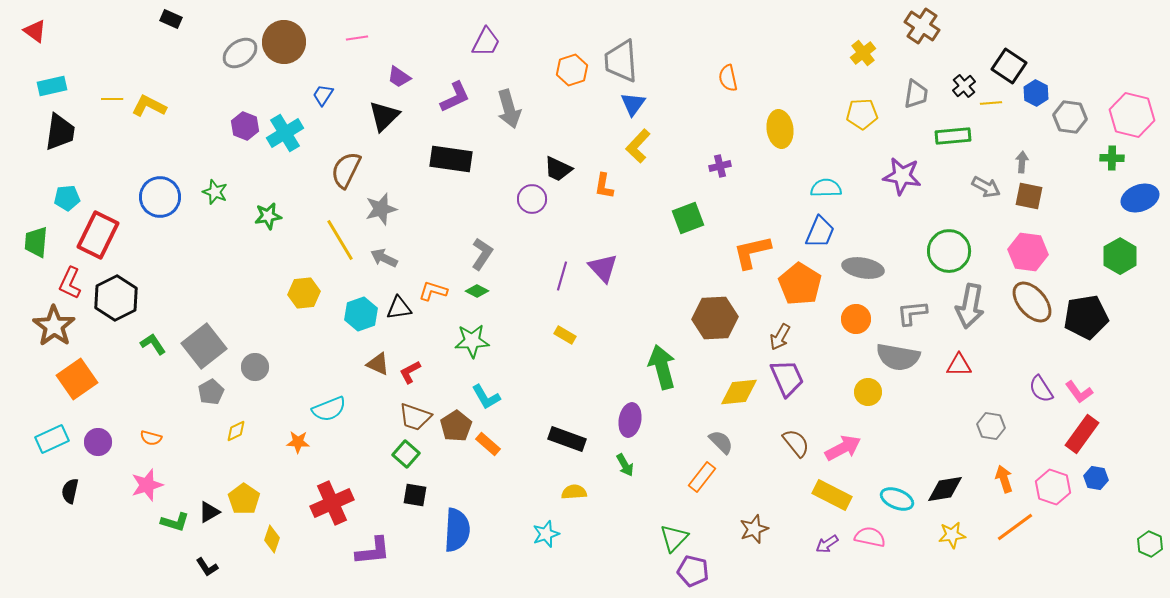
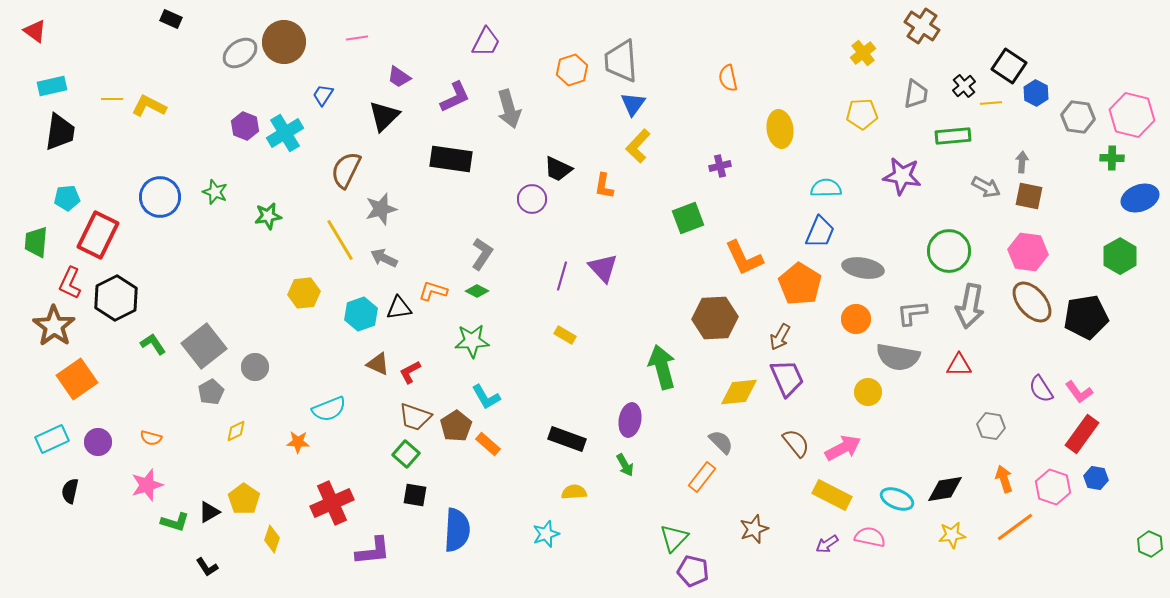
gray hexagon at (1070, 117): moved 8 px right
orange L-shape at (752, 252): moved 8 px left, 6 px down; rotated 102 degrees counterclockwise
